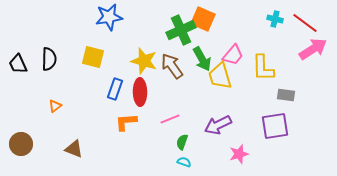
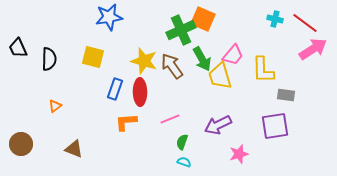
black trapezoid: moved 16 px up
yellow L-shape: moved 2 px down
